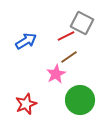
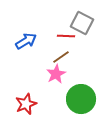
red line: rotated 30 degrees clockwise
brown line: moved 8 px left
green circle: moved 1 px right, 1 px up
